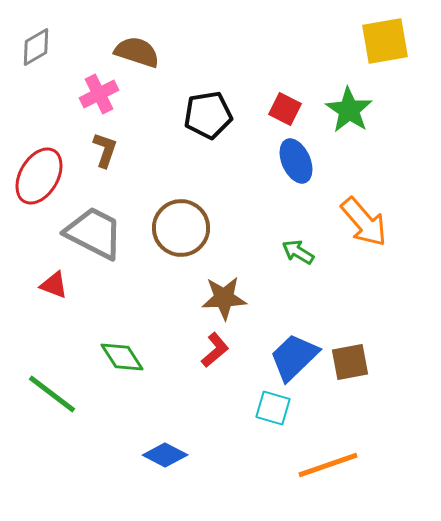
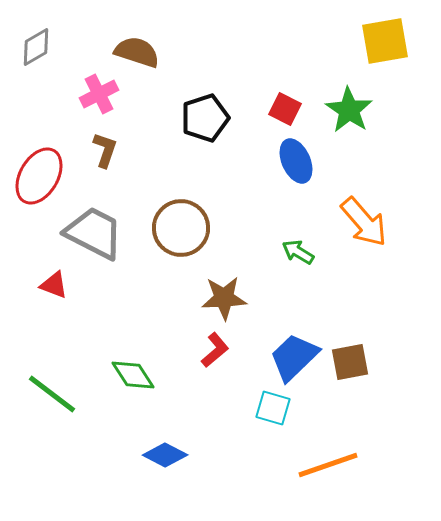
black pentagon: moved 3 px left, 3 px down; rotated 9 degrees counterclockwise
green diamond: moved 11 px right, 18 px down
